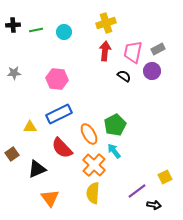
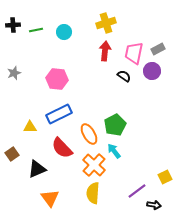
pink trapezoid: moved 1 px right, 1 px down
gray star: rotated 16 degrees counterclockwise
